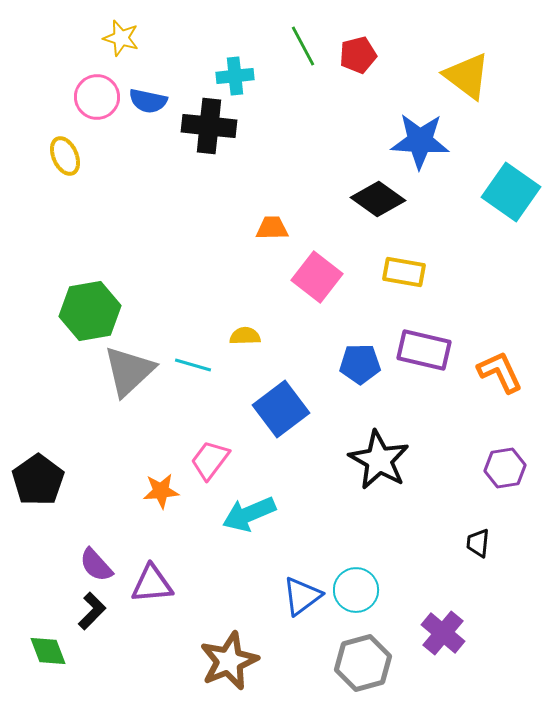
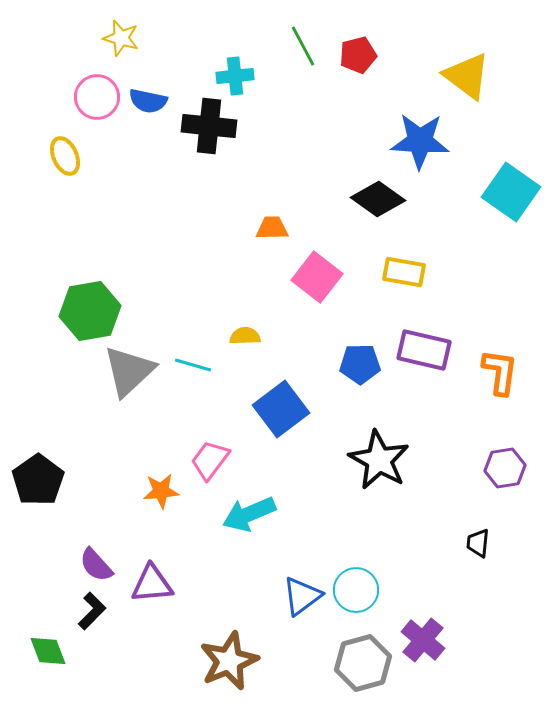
orange L-shape: rotated 33 degrees clockwise
purple cross: moved 20 px left, 7 px down
